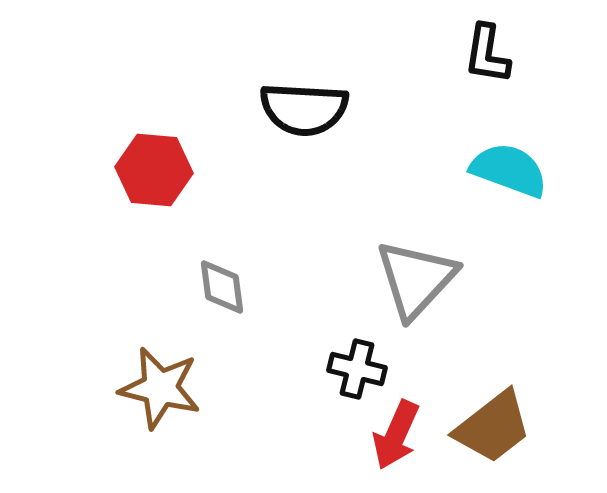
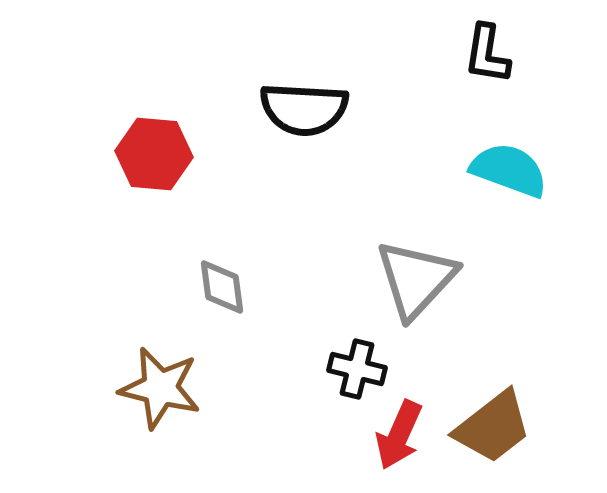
red hexagon: moved 16 px up
red arrow: moved 3 px right
